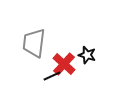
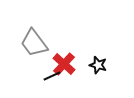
gray trapezoid: rotated 44 degrees counterclockwise
black star: moved 11 px right, 10 px down
